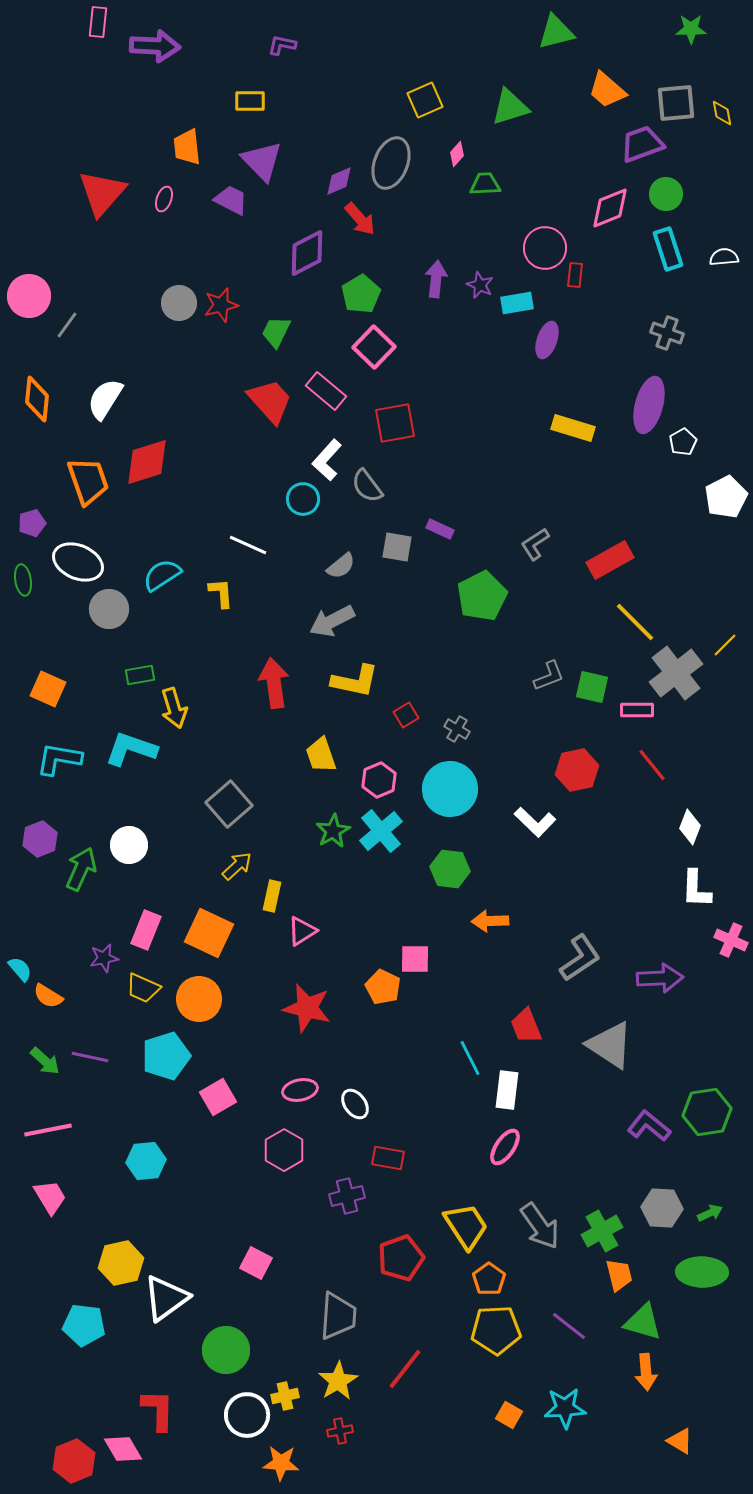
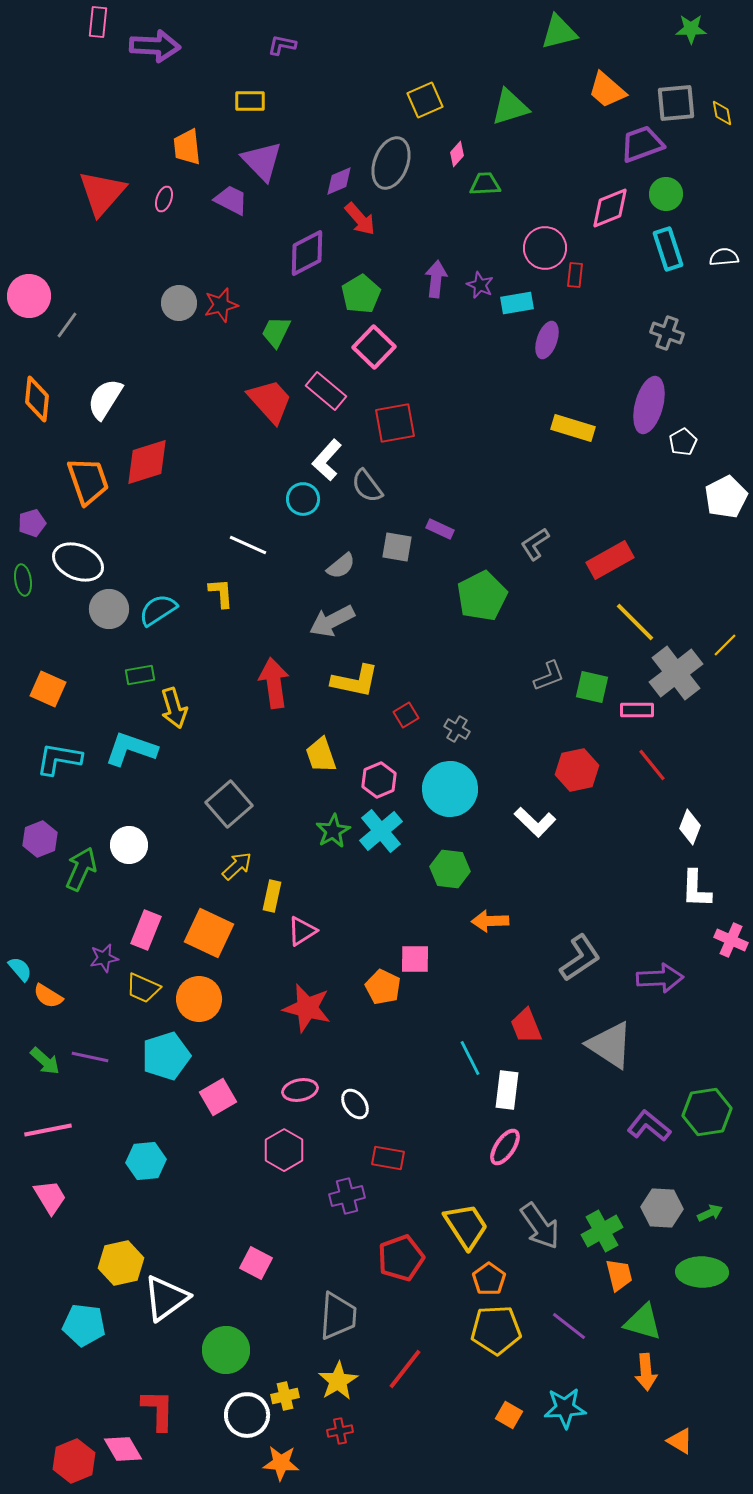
green triangle at (556, 32): moved 3 px right
cyan semicircle at (162, 575): moved 4 px left, 35 px down
